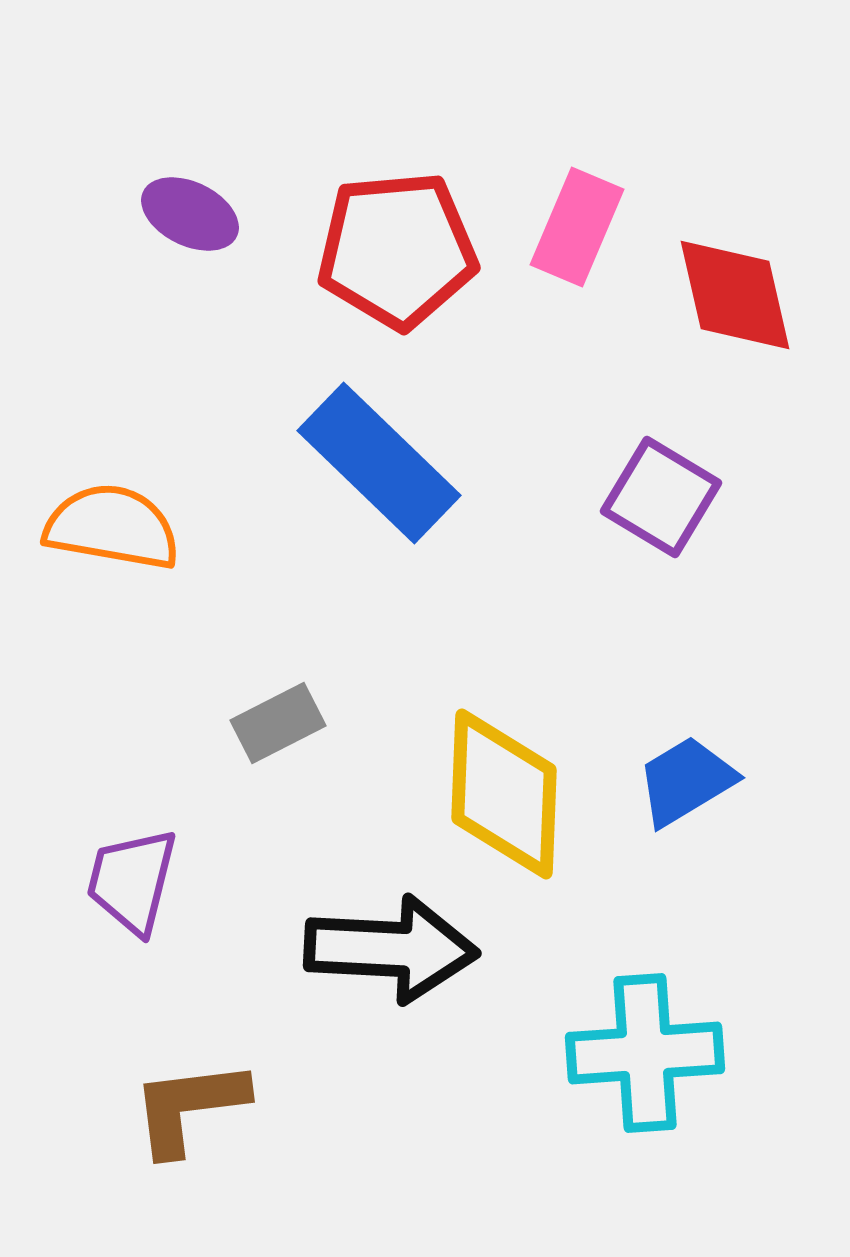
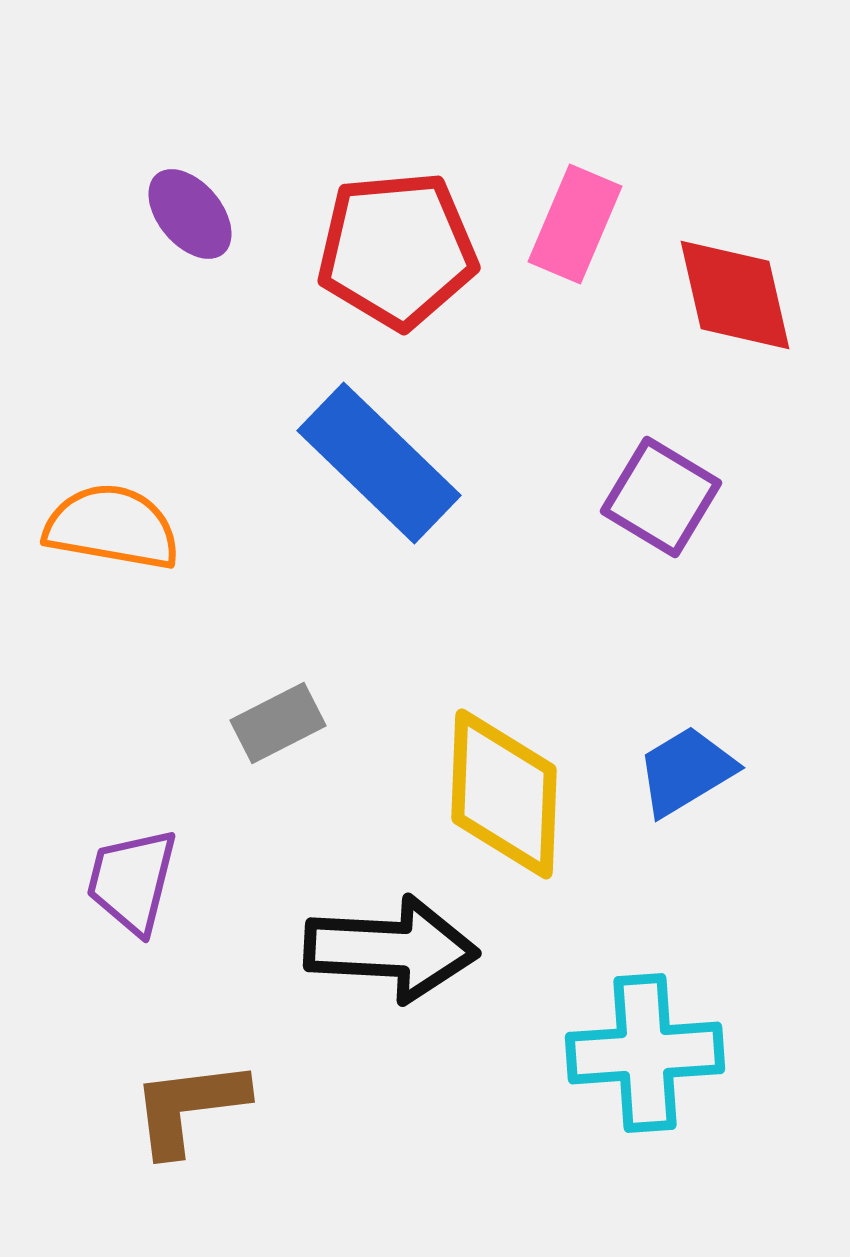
purple ellipse: rotated 24 degrees clockwise
pink rectangle: moved 2 px left, 3 px up
blue trapezoid: moved 10 px up
